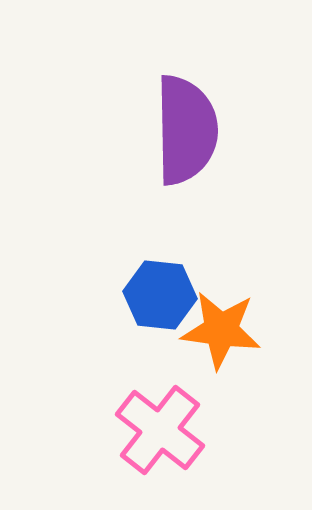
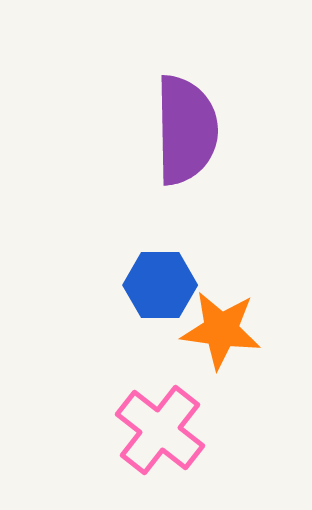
blue hexagon: moved 10 px up; rotated 6 degrees counterclockwise
